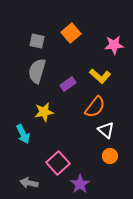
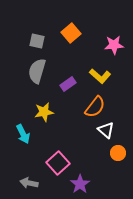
orange circle: moved 8 px right, 3 px up
